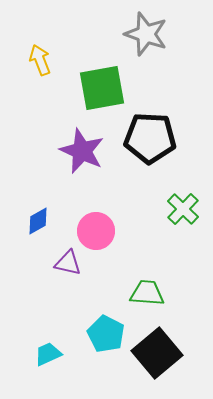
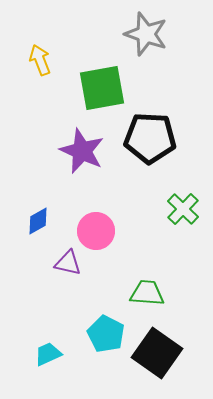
black square: rotated 15 degrees counterclockwise
